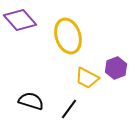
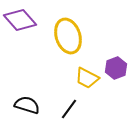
black semicircle: moved 4 px left, 4 px down
